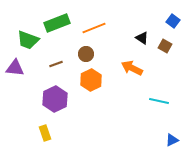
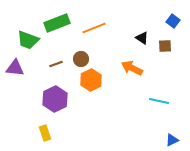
brown square: rotated 32 degrees counterclockwise
brown circle: moved 5 px left, 5 px down
